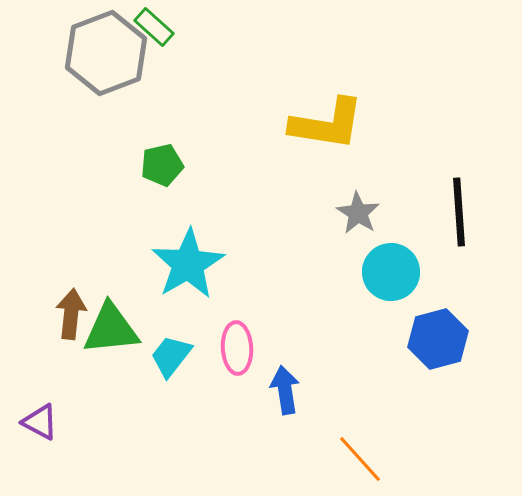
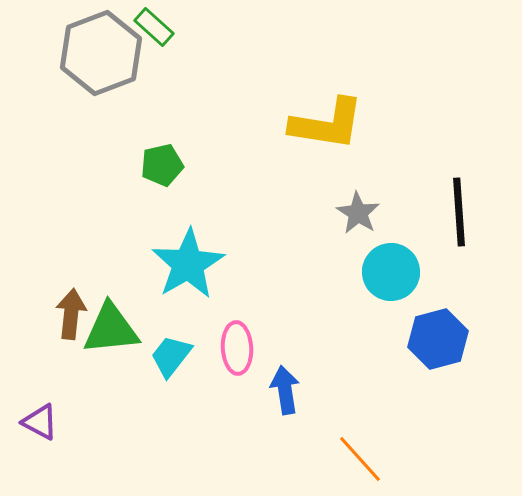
gray hexagon: moved 5 px left
